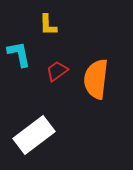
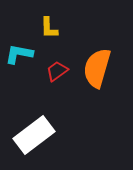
yellow L-shape: moved 1 px right, 3 px down
cyan L-shape: rotated 68 degrees counterclockwise
orange semicircle: moved 1 px right, 11 px up; rotated 9 degrees clockwise
